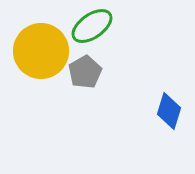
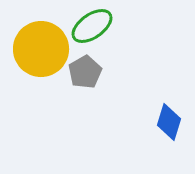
yellow circle: moved 2 px up
blue diamond: moved 11 px down
